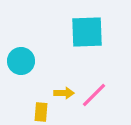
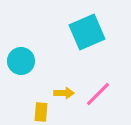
cyan square: rotated 21 degrees counterclockwise
pink line: moved 4 px right, 1 px up
